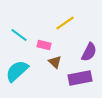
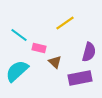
pink rectangle: moved 5 px left, 3 px down
purple semicircle: rotated 12 degrees counterclockwise
